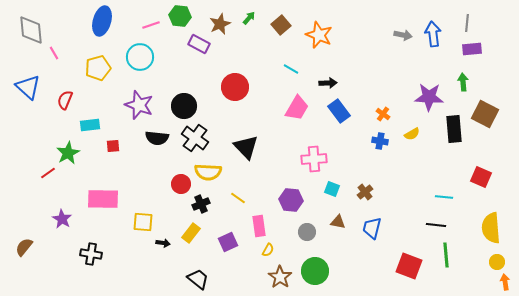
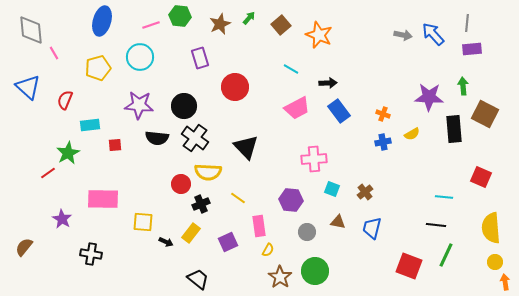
blue arrow at (433, 34): rotated 35 degrees counterclockwise
purple rectangle at (199, 44): moved 1 px right, 14 px down; rotated 45 degrees clockwise
green arrow at (463, 82): moved 4 px down
purple star at (139, 105): rotated 16 degrees counterclockwise
pink trapezoid at (297, 108): rotated 32 degrees clockwise
orange cross at (383, 114): rotated 16 degrees counterclockwise
blue cross at (380, 141): moved 3 px right, 1 px down; rotated 21 degrees counterclockwise
red square at (113, 146): moved 2 px right, 1 px up
black arrow at (163, 243): moved 3 px right, 1 px up; rotated 16 degrees clockwise
green line at (446, 255): rotated 30 degrees clockwise
yellow circle at (497, 262): moved 2 px left
